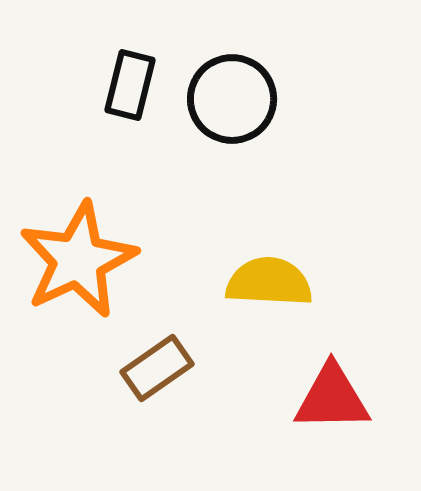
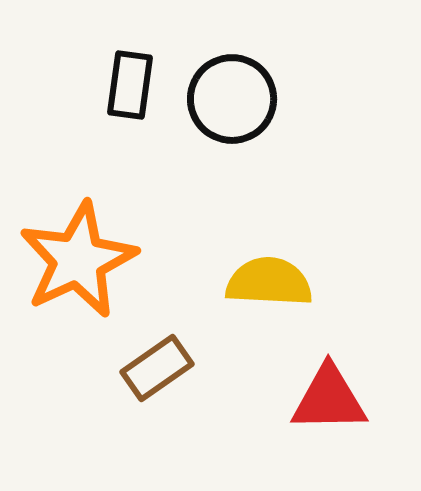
black rectangle: rotated 6 degrees counterclockwise
red triangle: moved 3 px left, 1 px down
